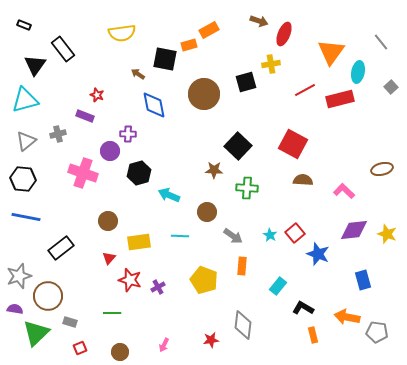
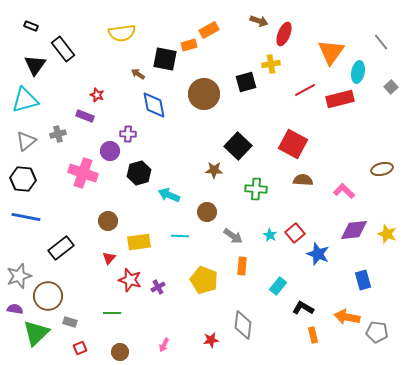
black rectangle at (24, 25): moved 7 px right, 1 px down
green cross at (247, 188): moved 9 px right, 1 px down
